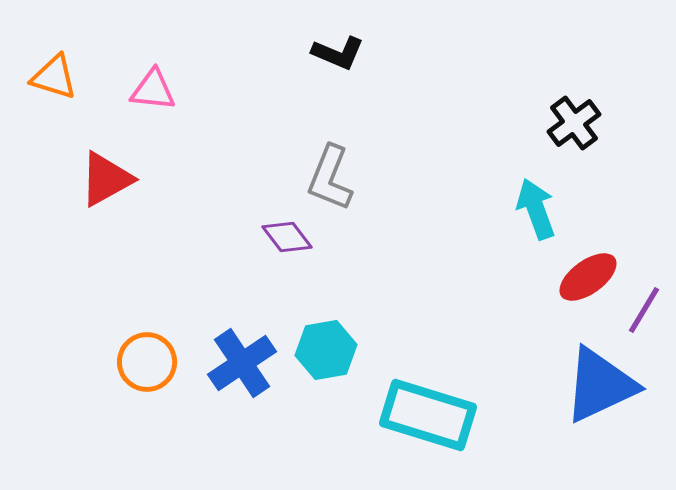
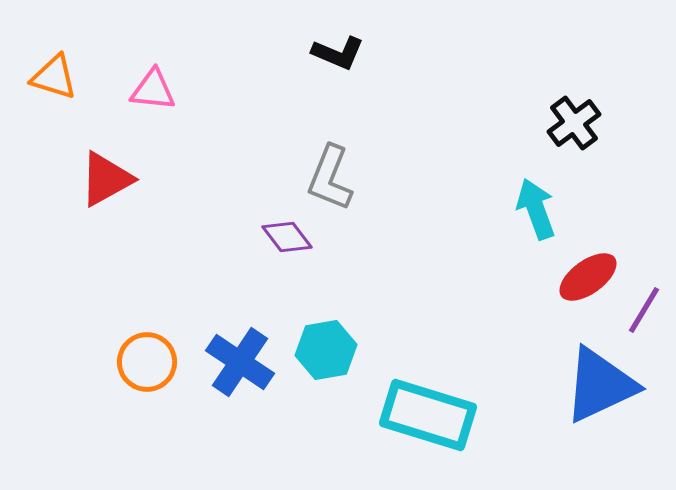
blue cross: moved 2 px left, 1 px up; rotated 22 degrees counterclockwise
